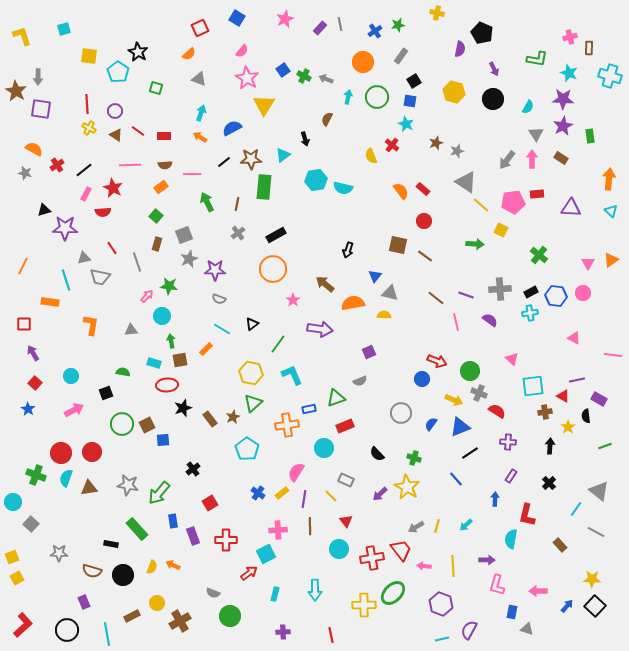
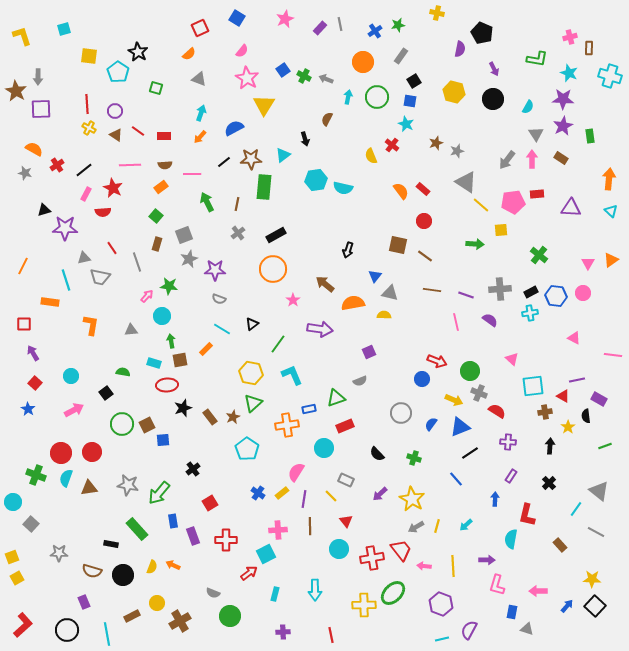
purple square at (41, 109): rotated 10 degrees counterclockwise
blue semicircle at (232, 128): moved 2 px right
orange arrow at (200, 137): rotated 80 degrees counterclockwise
yellow square at (501, 230): rotated 32 degrees counterclockwise
brown line at (436, 298): moved 4 px left, 8 px up; rotated 30 degrees counterclockwise
black square at (106, 393): rotated 16 degrees counterclockwise
brown rectangle at (210, 419): moved 2 px up
yellow star at (407, 487): moved 5 px right, 12 px down
